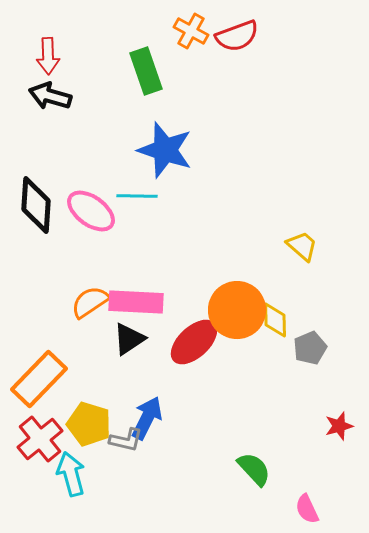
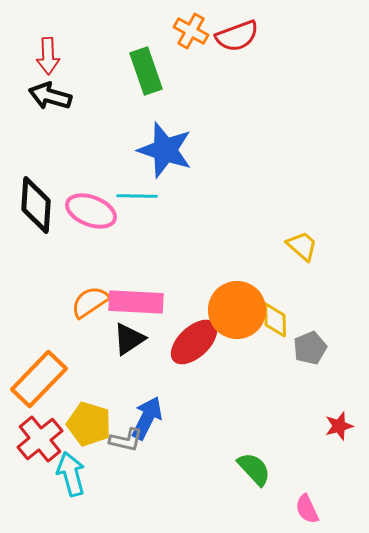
pink ellipse: rotated 15 degrees counterclockwise
